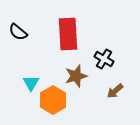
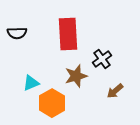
black semicircle: moved 1 px left, 1 px down; rotated 42 degrees counterclockwise
black cross: moved 2 px left; rotated 24 degrees clockwise
cyan triangle: rotated 36 degrees clockwise
orange hexagon: moved 1 px left, 3 px down
